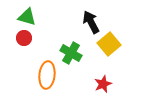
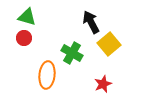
green cross: moved 1 px right
